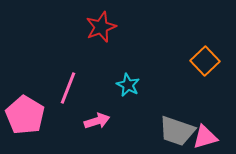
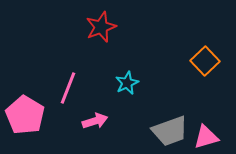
cyan star: moved 1 px left, 2 px up; rotated 20 degrees clockwise
pink arrow: moved 2 px left
gray trapezoid: moved 7 px left; rotated 39 degrees counterclockwise
pink triangle: moved 1 px right
